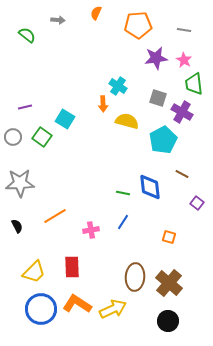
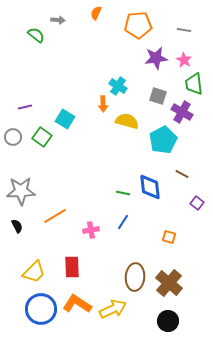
green semicircle: moved 9 px right
gray square: moved 2 px up
gray star: moved 1 px right, 8 px down
